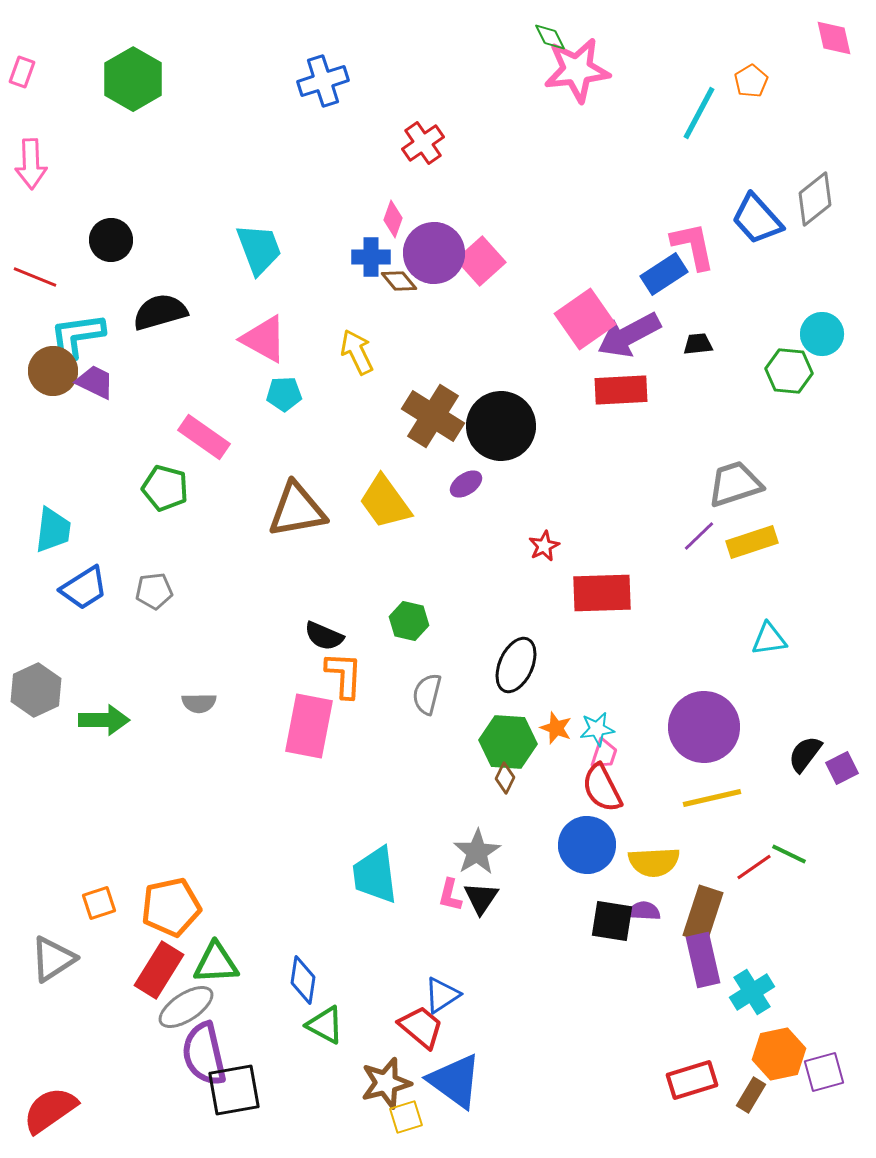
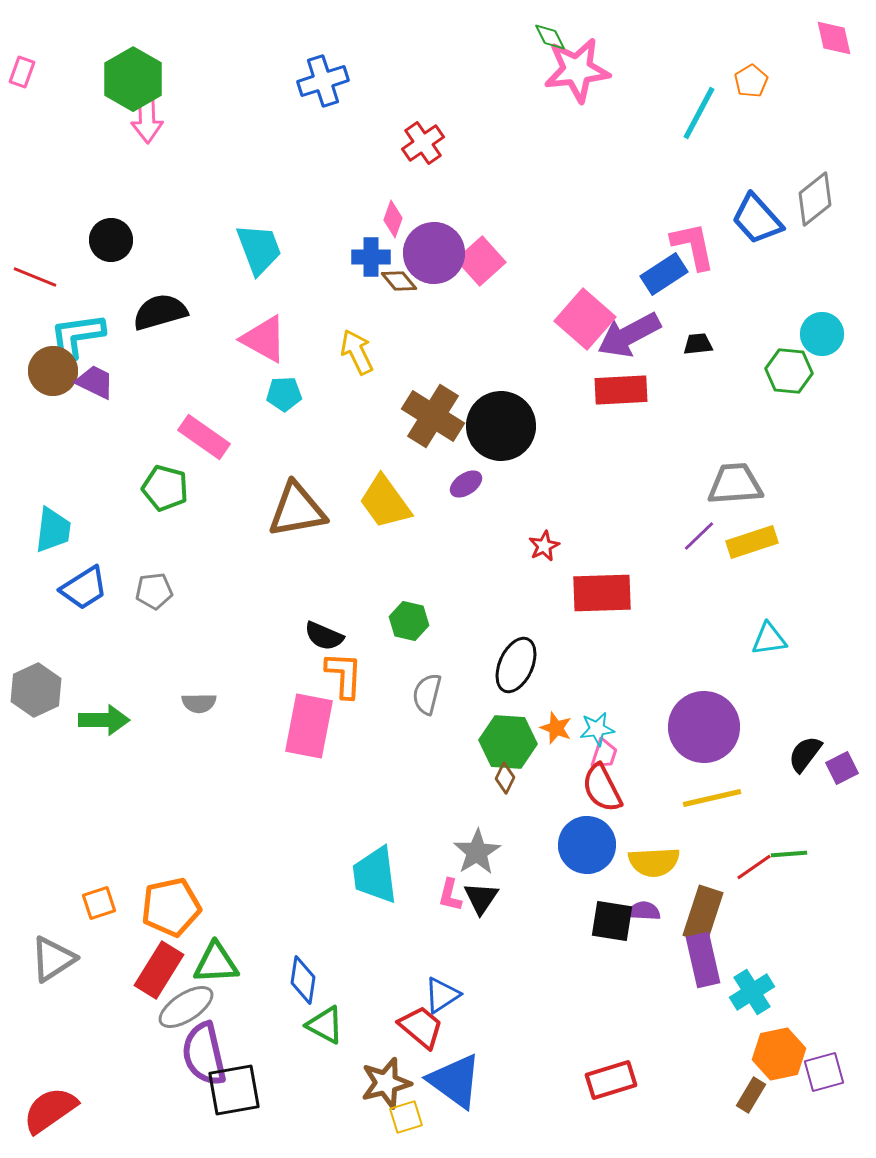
pink arrow at (31, 164): moved 116 px right, 46 px up
pink square at (585, 319): rotated 14 degrees counterclockwise
gray trapezoid at (735, 484): rotated 14 degrees clockwise
green line at (789, 854): rotated 30 degrees counterclockwise
red rectangle at (692, 1080): moved 81 px left
